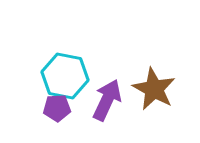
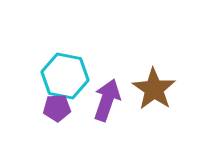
brown star: rotated 6 degrees clockwise
purple arrow: rotated 6 degrees counterclockwise
